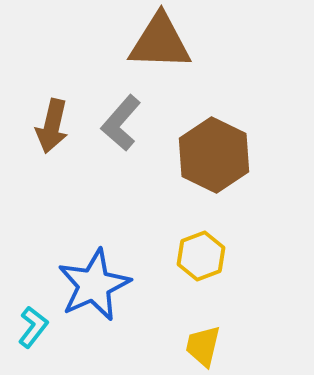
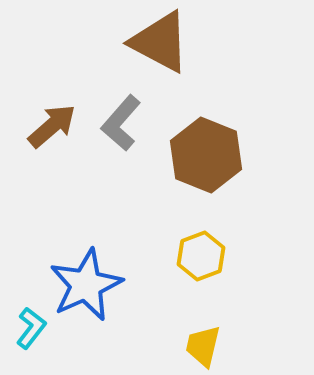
brown triangle: rotated 26 degrees clockwise
brown arrow: rotated 144 degrees counterclockwise
brown hexagon: moved 8 px left; rotated 4 degrees counterclockwise
blue star: moved 8 px left
cyan L-shape: moved 2 px left, 1 px down
